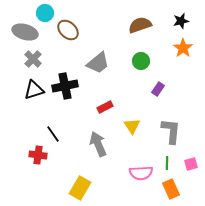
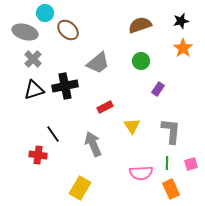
gray arrow: moved 5 px left
